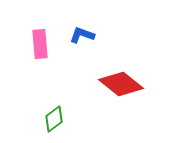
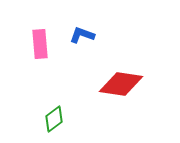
red diamond: rotated 30 degrees counterclockwise
